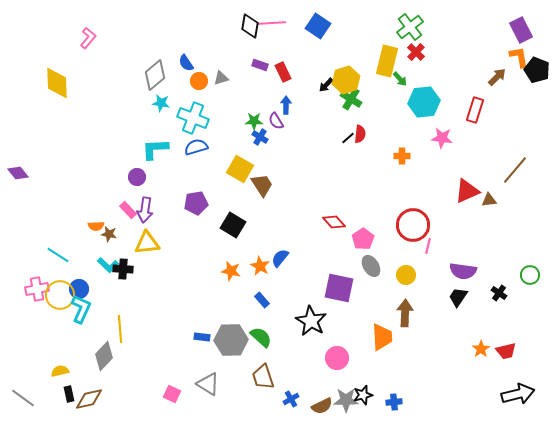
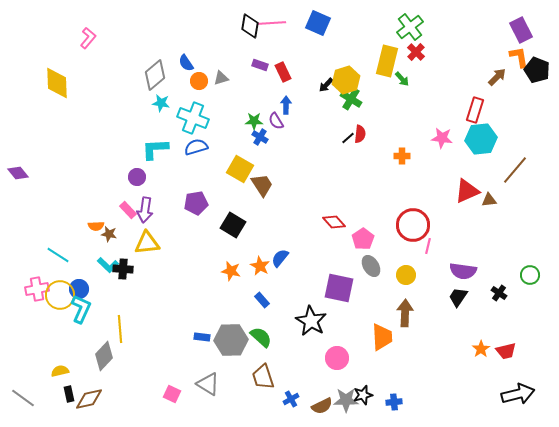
blue square at (318, 26): moved 3 px up; rotated 10 degrees counterclockwise
green arrow at (400, 79): moved 2 px right
cyan hexagon at (424, 102): moved 57 px right, 37 px down
